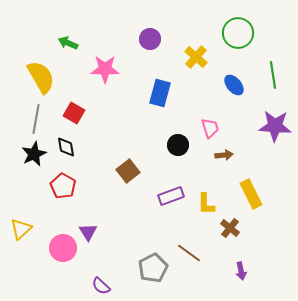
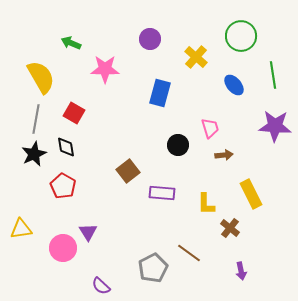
green circle: moved 3 px right, 3 px down
green arrow: moved 3 px right
purple rectangle: moved 9 px left, 3 px up; rotated 25 degrees clockwise
yellow triangle: rotated 35 degrees clockwise
